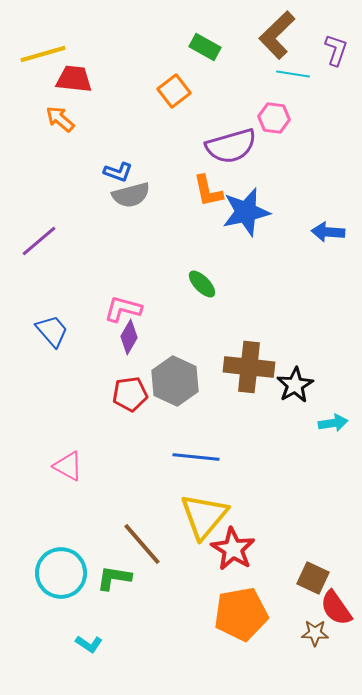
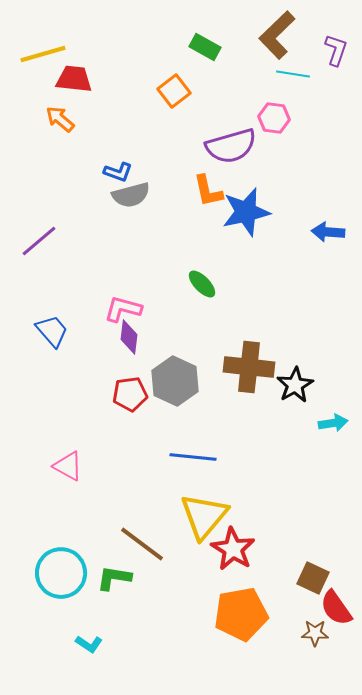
purple diamond: rotated 24 degrees counterclockwise
blue line: moved 3 px left
brown line: rotated 12 degrees counterclockwise
